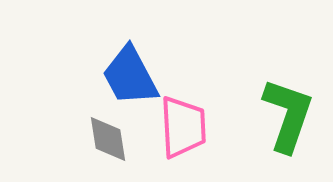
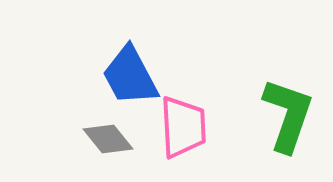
gray diamond: rotated 30 degrees counterclockwise
